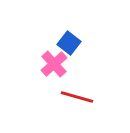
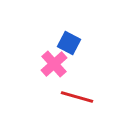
blue square: rotated 10 degrees counterclockwise
